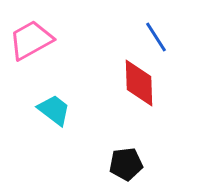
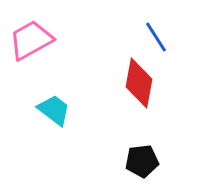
red diamond: rotated 12 degrees clockwise
black pentagon: moved 16 px right, 3 px up
